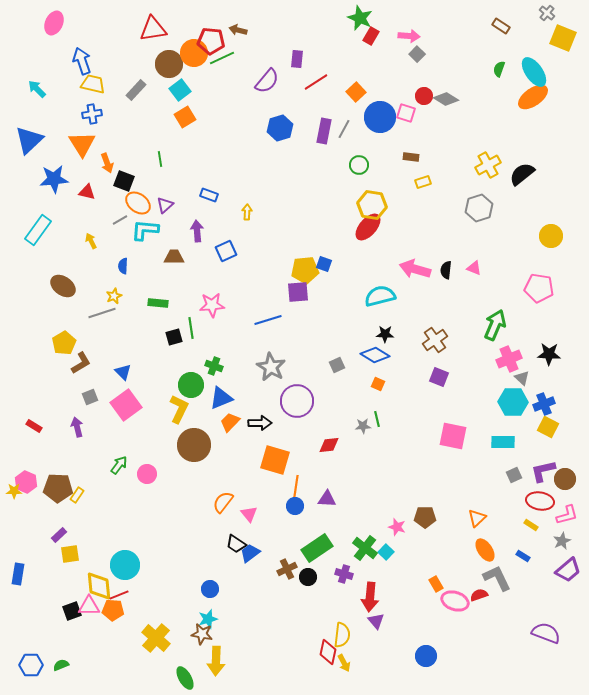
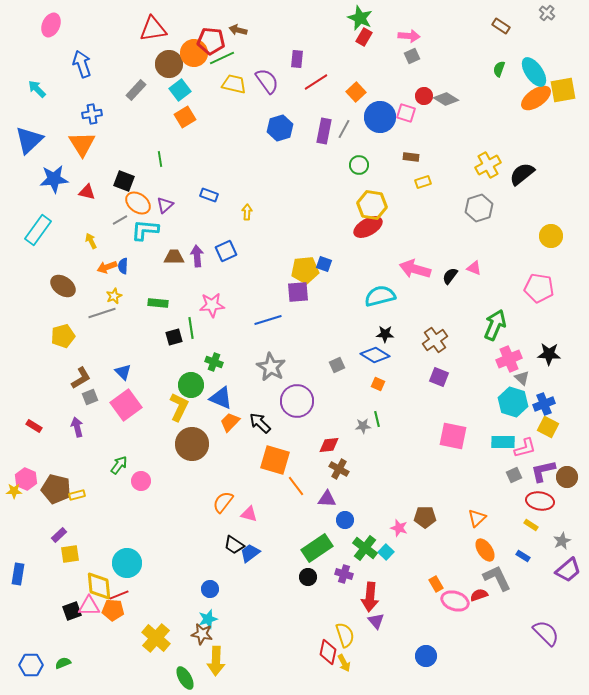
pink ellipse at (54, 23): moved 3 px left, 2 px down
red rectangle at (371, 36): moved 7 px left, 1 px down
yellow square at (563, 38): moved 52 px down; rotated 32 degrees counterclockwise
gray square at (417, 54): moved 5 px left, 2 px down; rotated 21 degrees clockwise
blue arrow at (82, 61): moved 3 px down
purple semicircle at (267, 81): rotated 76 degrees counterclockwise
yellow trapezoid at (93, 84): moved 141 px right
orange ellipse at (533, 97): moved 3 px right, 1 px down
orange arrow at (107, 163): moved 104 px down; rotated 90 degrees clockwise
red ellipse at (368, 227): rotated 20 degrees clockwise
purple arrow at (197, 231): moved 25 px down
black semicircle at (446, 270): moved 4 px right, 6 px down; rotated 30 degrees clockwise
yellow pentagon at (64, 343): moved 1 px left, 7 px up; rotated 15 degrees clockwise
brown L-shape at (81, 363): moved 15 px down
green cross at (214, 366): moved 4 px up
blue triangle at (221, 398): rotated 45 degrees clockwise
cyan hexagon at (513, 402): rotated 16 degrees clockwise
yellow L-shape at (179, 409): moved 2 px up
black arrow at (260, 423): rotated 135 degrees counterclockwise
brown circle at (194, 445): moved 2 px left, 1 px up
pink circle at (147, 474): moved 6 px left, 7 px down
brown circle at (565, 479): moved 2 px right, 2 px up
pink hexagon at (26, 482): moved 3 px up
orange line at (296, 486): rotated 45 degrees counterclockwise
brown pentagon at (58, 488): moved 2 px left, 1 px down; rotated 12 degrees clockwise
yellow rectangle at (77, 495): rotated 42 degrees clockwise
blue circle at (295, 506): moved 50 px right, 14 px down
pink triangle at (249, 514): rotated 36 degrees counterclockwise
pink L-shape at (567, 515): moved 42 px left, 67 px up
pink star at (397, 527): moved 2 px right, 1 px down
black trapezoid at (236, 544): moved 2 px left, 1 px down
cyan circle at (125, 565): moved 2 px right, 2 px up
brown cross at (287, 569): moved 52 px right, 100 px up; rotated 36 degrees counterclockwise
purple semicircle at (546, 633): rotated 24 degrees clockwise
yellow semicircle at (342, 635): moved 3 px right; rotated 25 degrees counterclockwise
green semicircle at (61, 665): moved 2 px right, 2 px up
